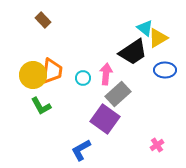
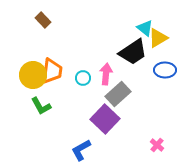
purple square: rotated 8 degrees clockwise
pink cross: rotated 16 degrees counterclockwise
